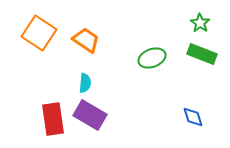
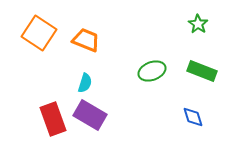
green star: moved 2 px left, 1 px down
orange trapezoid: rotated 12 degrees counterclockwise
green rectangle: moved 17 px down
green ellipse: moved 13 px down
cyan semicircle: rotated 12 degrees clockwise
red rectangle: rotated 12 degrees counterclockwise
